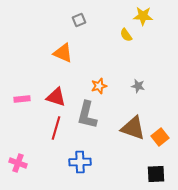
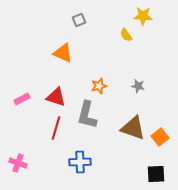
pink rectangle: rotated 21 degrees counterclockwise
